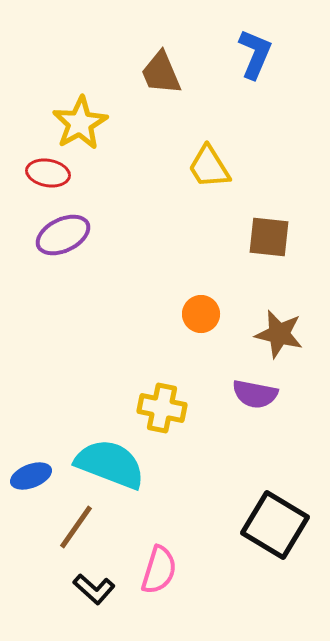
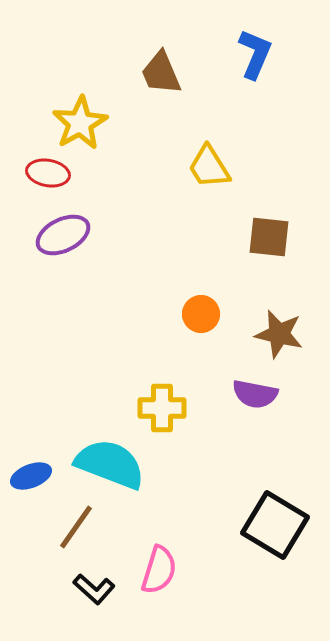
yellow cross: rotated 12 degrees counterclockwise
